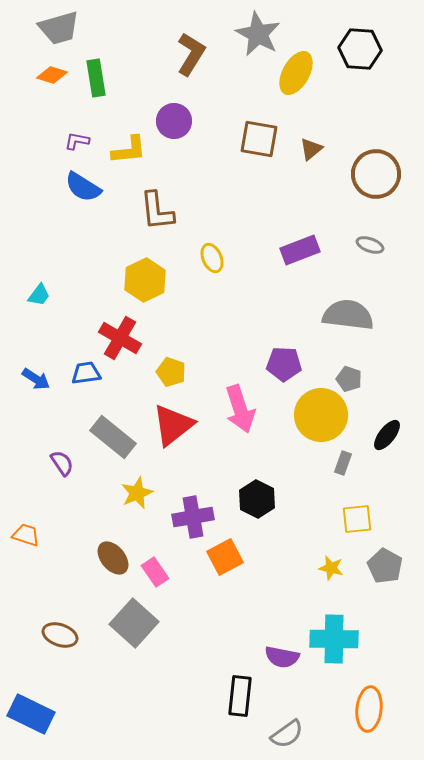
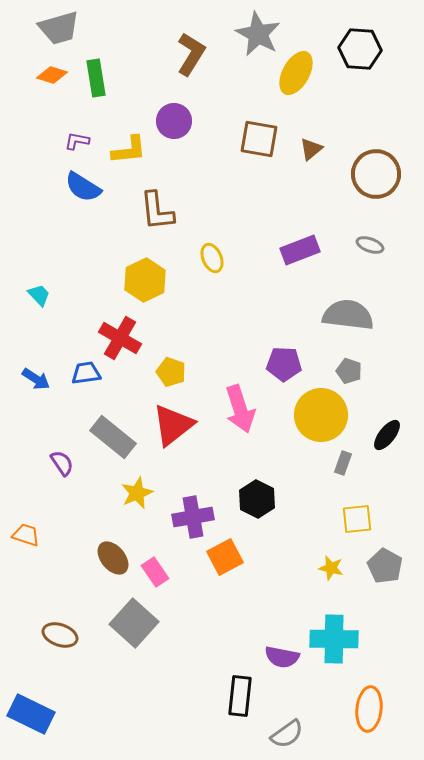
cyan trapezoid at (39, 295): rotated 80 degrees counterclockwise
gray pentagon at (349, 379): moved 8 px up
